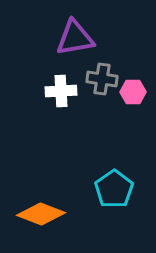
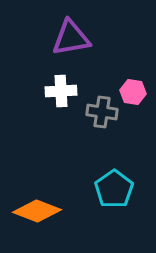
purple triangle: moved 4 px left
gray cross: moved 33 px down
pink hexagon: rotated 10 degrees clockwise
orange diamond: moved 4 px left, 3 px up
